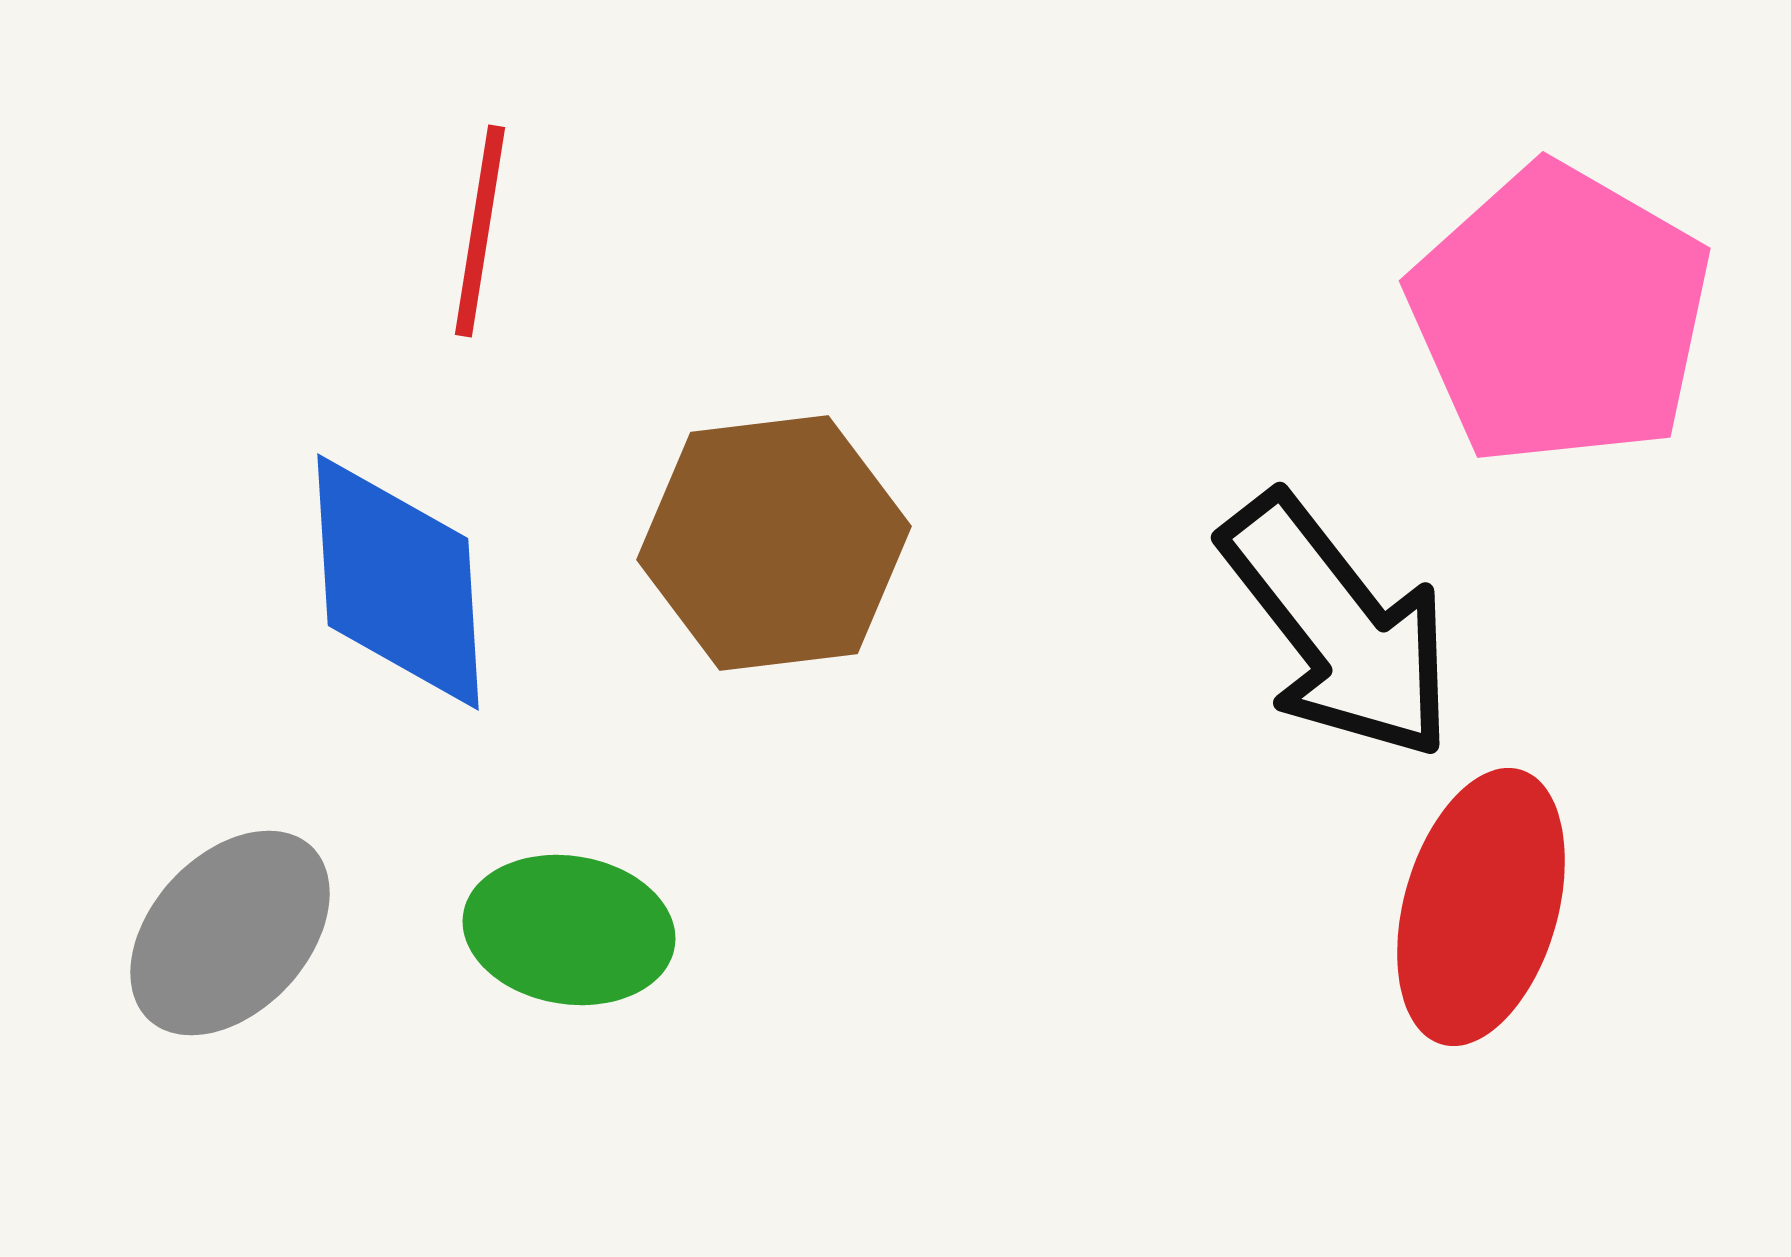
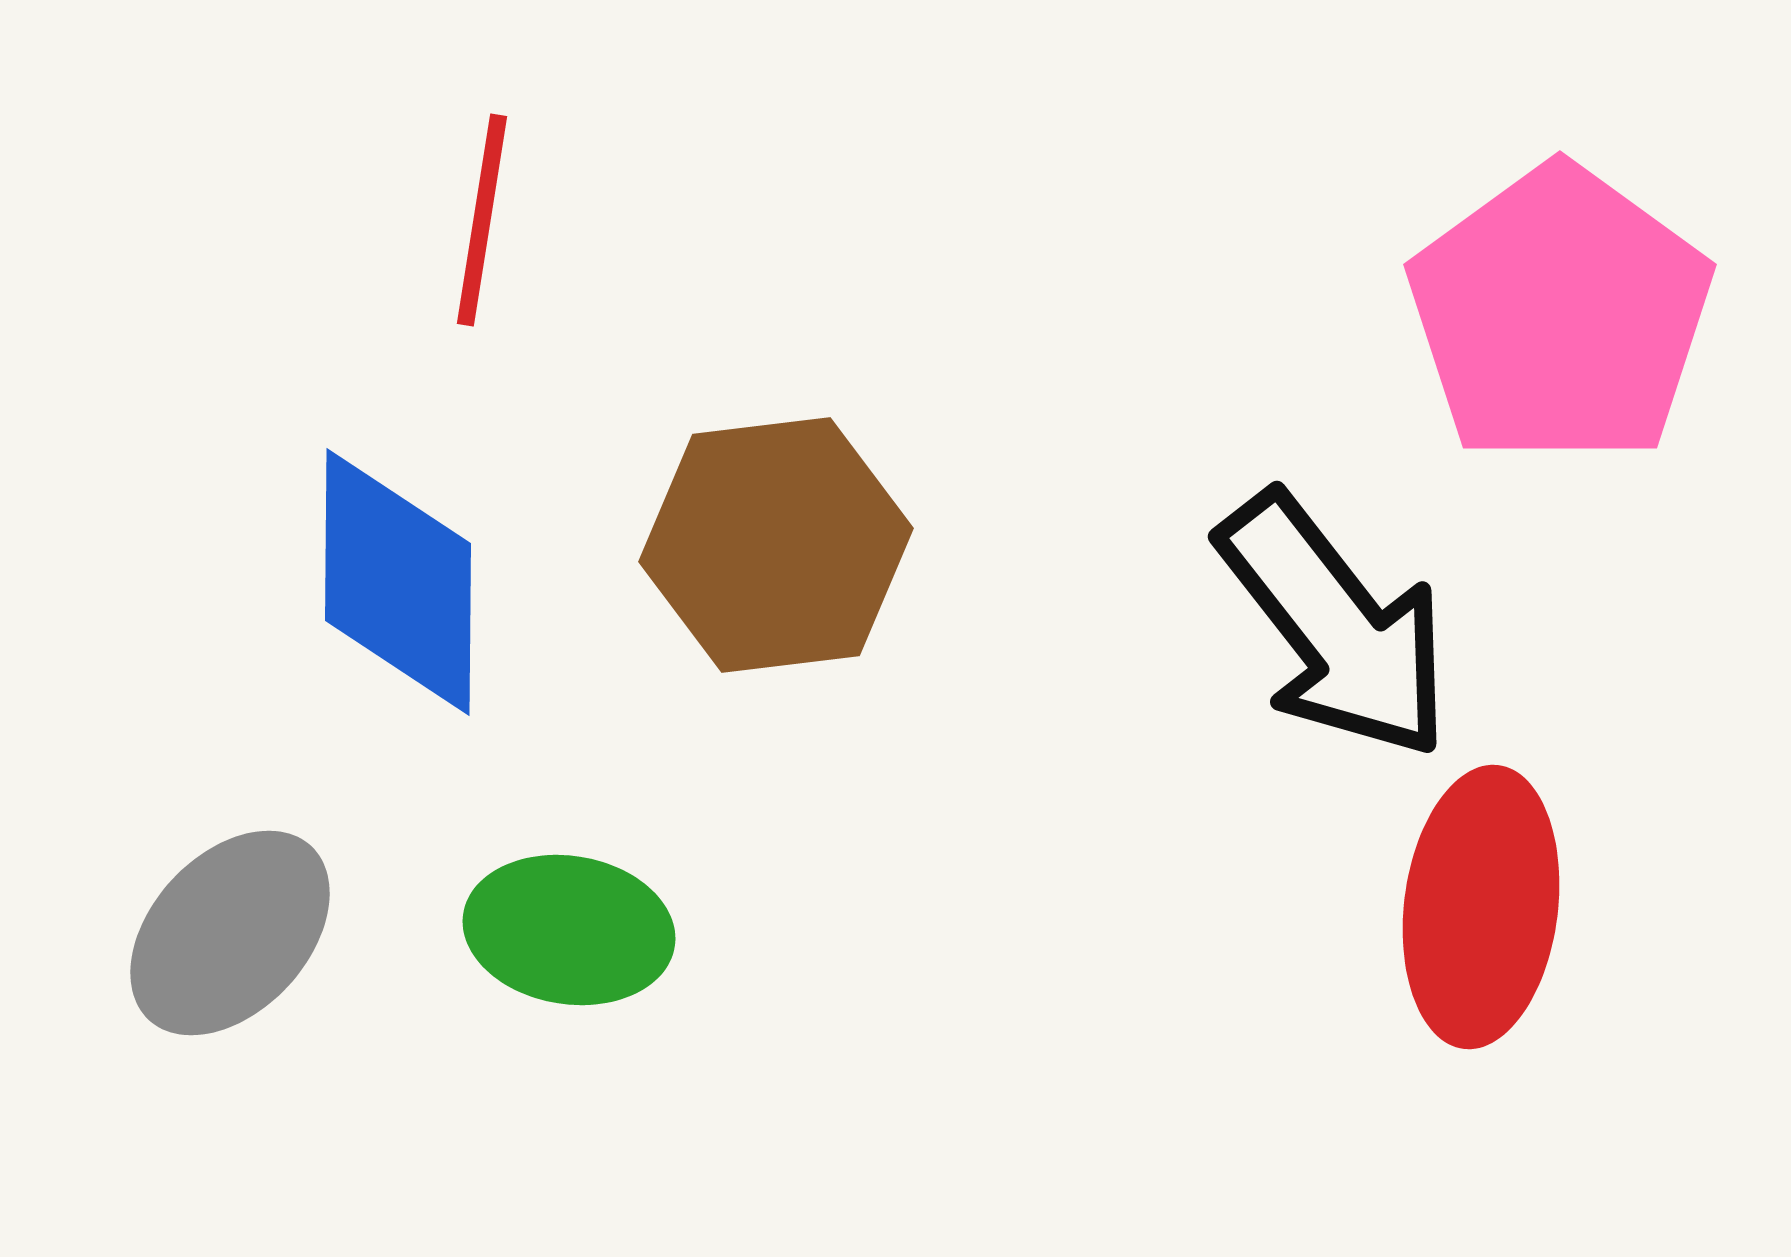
red line: moved 2 px right, 11 px up
pink pentagon: rotated 6 degrees clockwise
brown hexagon: moved 2 px right, 2 px down
blue diamond: rotated 4 degrees clockwise
black arrow: moved 3 px left, 1 px up
red ellipse: rotated 9 degrees counterclockwise
